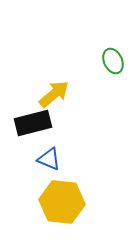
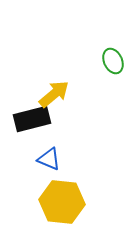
black rectangle: moved 1 px left, 4 px up
